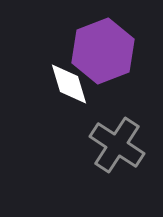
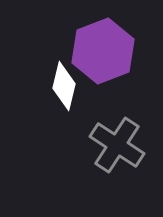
white diamond: moved 5 px left, 2 px down; rotated 30 degrees clockwise
